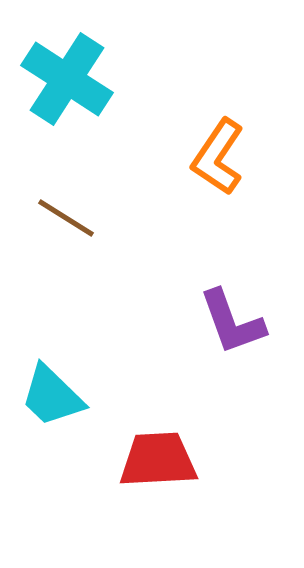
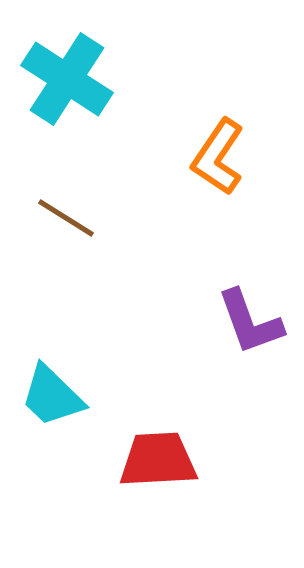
purple L-shape: moved 18 px right
